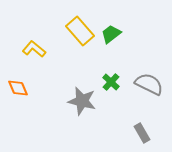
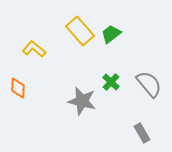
gray semicircle: rotated 24 degrees clockwise
orange diamond: rotated 25 degrees clockwise
